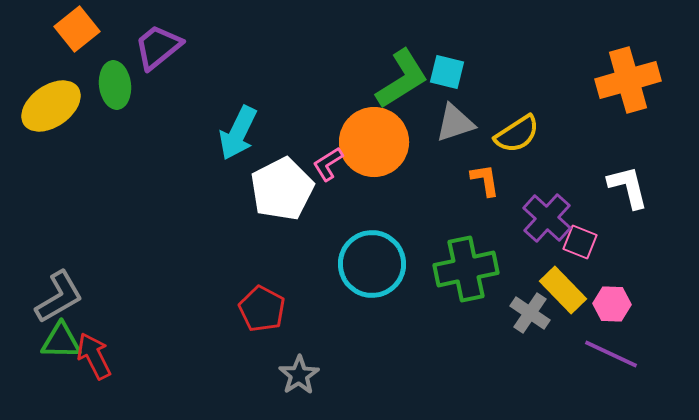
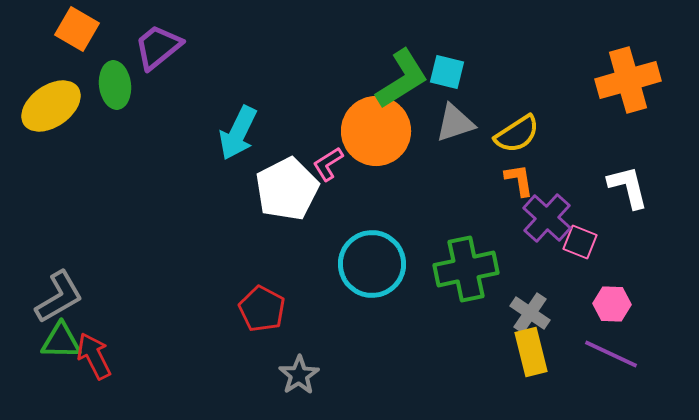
orange square: rotated 21 degrees counterclockwise
orange circle: moved 2 px right, 11 px up
orange L-shape: moved 34 px right
white pentagon: moved 5 px right
yellow rectangle: moved 32 px left, 62 px down; rotated 30 degrees clockwise
